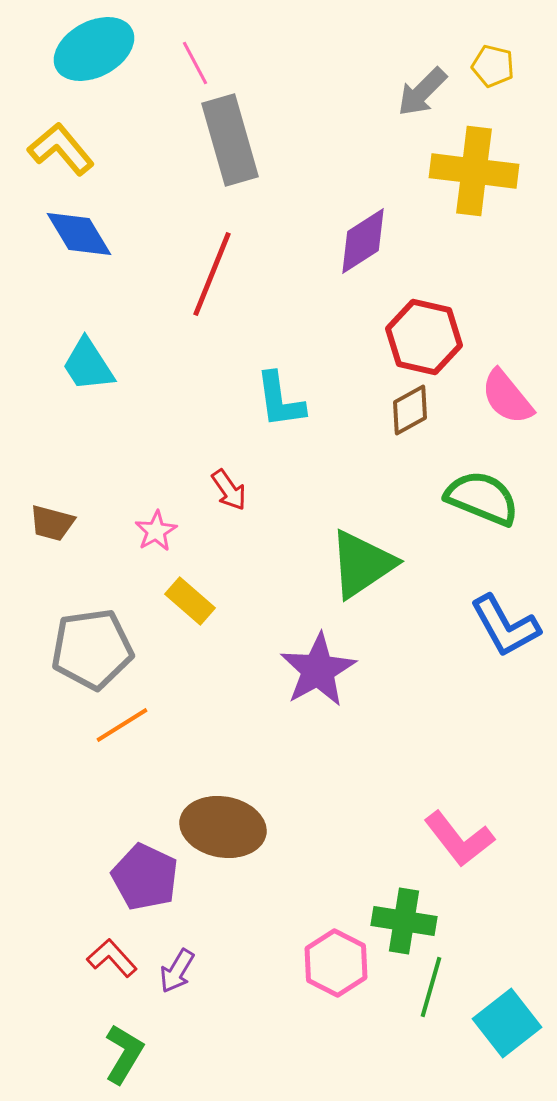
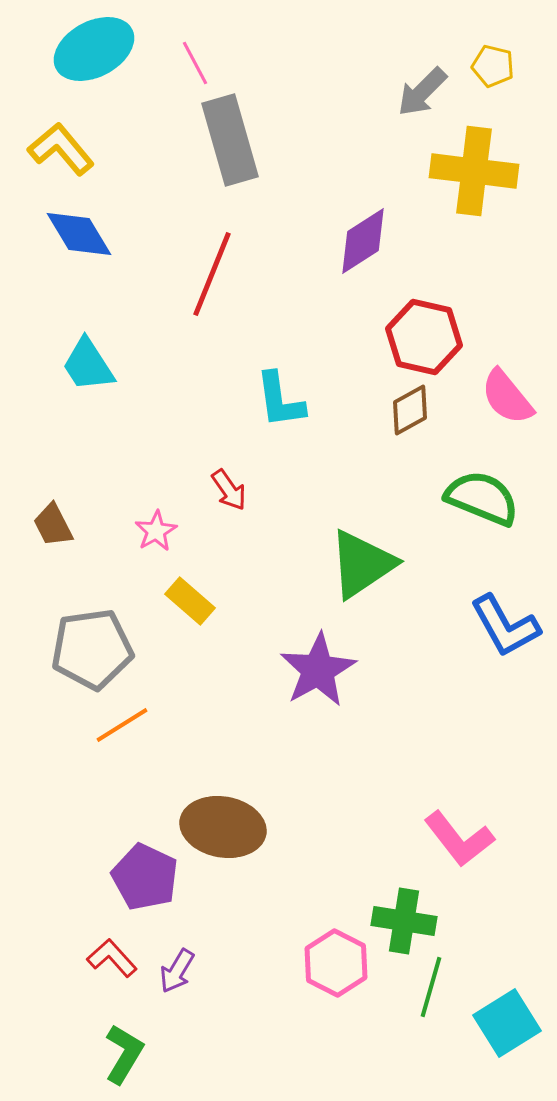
brown trapezoid: moved 1 px right, 2 px down; rotated 48 degrees clockwise
cyan square: rotated 6 degrees clockwise
